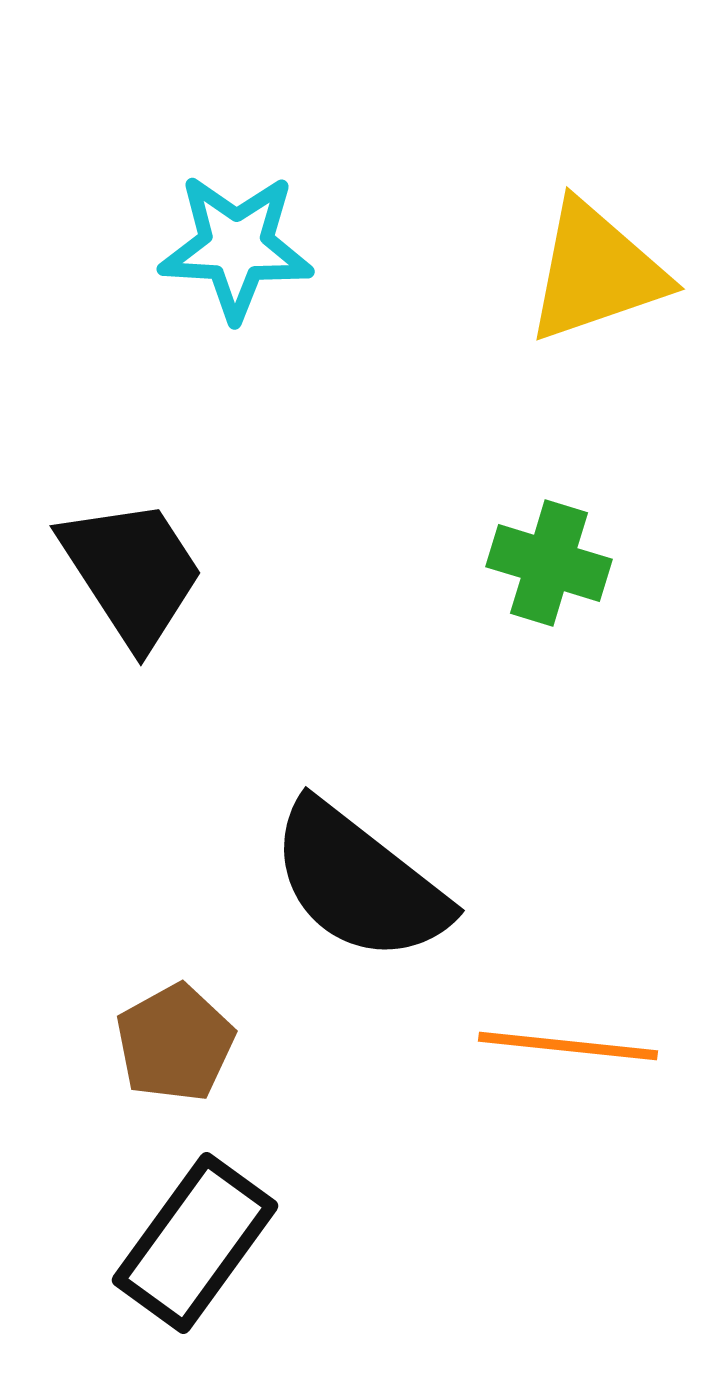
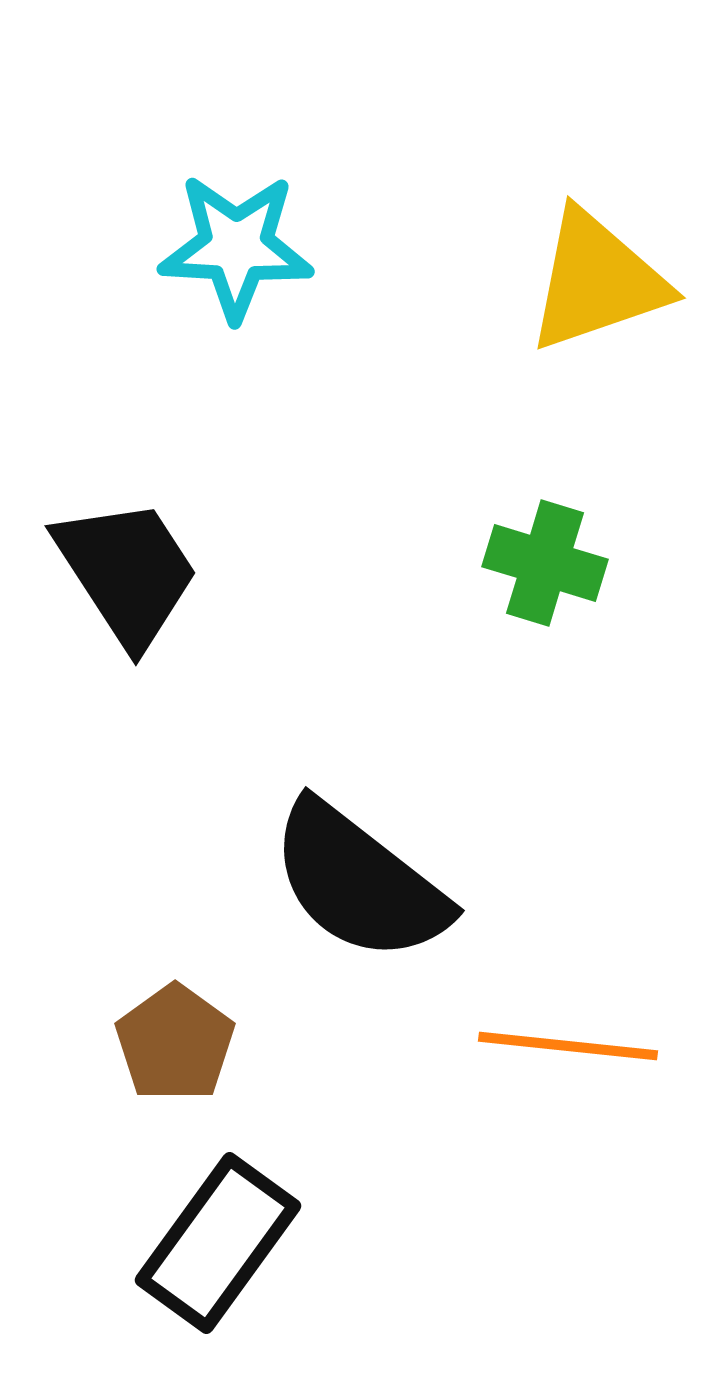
yellow triangle: moved 1 px right, 9 px down
green cross: moved 4 px left
black trapezoid: moved 5 px left
brown pentagon: rotated 7 degrees counterclockwise
black rectangle: moved 23 px right
